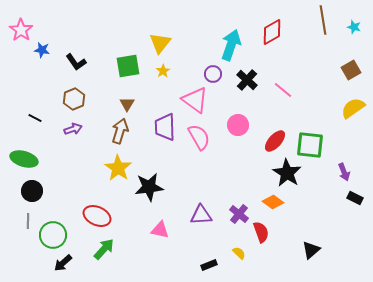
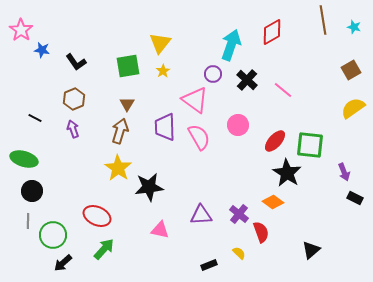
purple arrow at (73, 129): rotated 90 degrees counterclockwise
